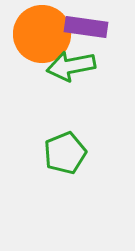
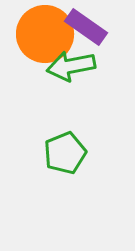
purple rectangle: rotated 27 degrees clockwise
orange circle: moved 3 px right
